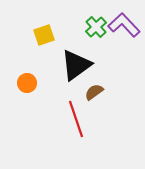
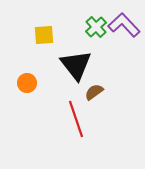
yellow square: rotated 15 degrees clockwise
black triangle: rotated 32 degrees counterclockwise
